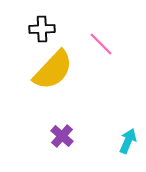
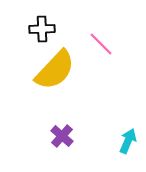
yellow semicircle: moved 2 px right
